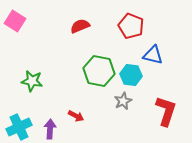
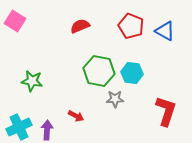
blue triangle: moved 12 px right, 24 px up; rotated 15 degrees clockwise
cyan hexagon: moved 1 px right, 2 px up
gray star: moved 8 px left, 2 px up; rotated 24 degrees clockwise
purple arrow: moved 3 px left, 1 px down
